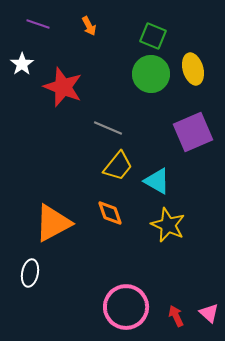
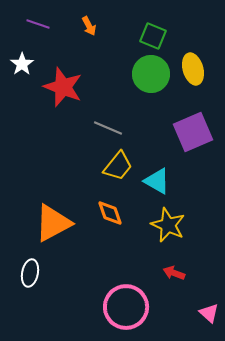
red arrow: moved 2 px left, 43 px up; rotated 45 degrees counterclockwise
